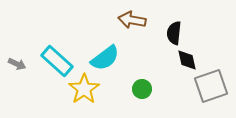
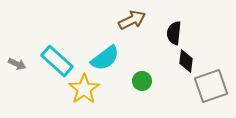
brown arrow: rotated 144 degrees clockwise
black diamond: moved 1 px left, 1 px down; rotated 20 degrees clockwise
green circle: moved 8 px up
